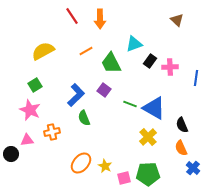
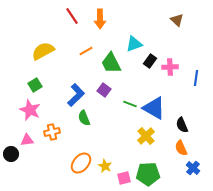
yellow cross: moved 2 px left, 1 px up
